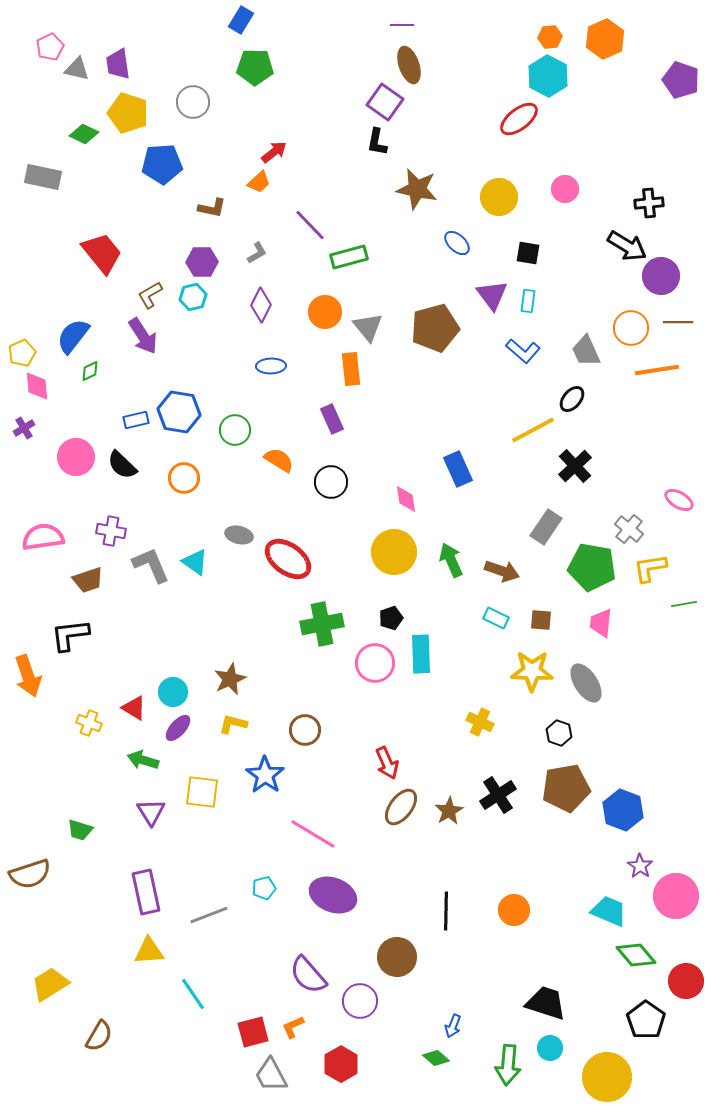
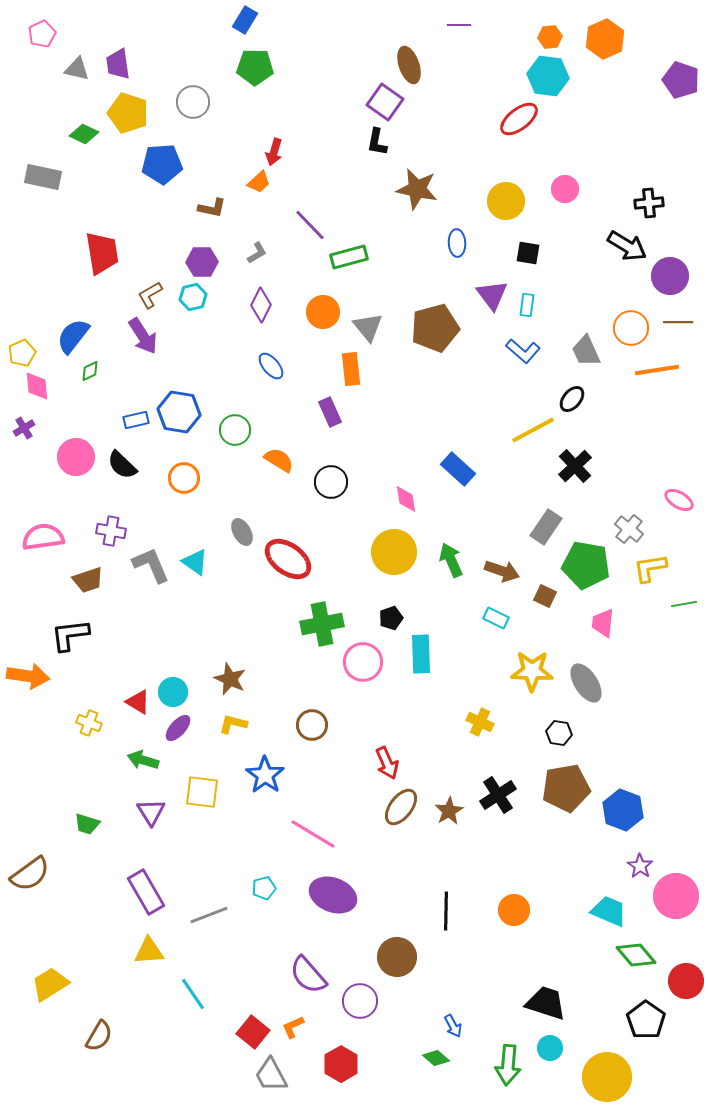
blue rectangle at (241, 20): moved 4 px right
purple line at (402, 25): moved 57 px right
pink pentagon at (50, 47): moved 8 px left, 13 px up
cyan hexagon at (548, 76): rotated 21 degrees counterclockwise
red arrow at (274, 152): rotated 144 degrees clockwise
yellow circle at (499, 197): moved 7 px right, 4 px down
blue ellipse at (457, 243): rotated 44 degrees clockwise
red trapezoid at (102, 253): rotated 30 degrees clockwise
purple circle at (661, 276): moved 9 px right
cyan rectangle at (528, 301): moved 1 px left, 4 px down
orange circle at (325, 312): moved 2 px left
blue ellipse at (271, 366): rotated 52 degrees clockwise
purple rectangle at (332, 419): moved 2 px left, 7 px up
blue rectangle at (458, 469): rotated 24 degrees counterclockwise
gray ellipse at (239, 535): moved 3 px right, 3 px up; rotated 48 degrees clockwise
green pentagon at (592, 567): moved 6 px left, 2 px up
brown square at (541, 620): moved 4 px right, 24 px up; rotated 20 degrees clockwise
pink trapezoid at (601, 623): moved 2 px right
pink circle at (375, 663): moved 12 px left, 1 px up
orange arrow at (28, 676): rotated 63 degrees counterclockwise
brown star at (230, 679): rotated 24 degrees counterclockwise
red triangle at (134, 708): moved 4 px right, 6 px up
brown circle at (305, 730): moved 7 px right, 5 px up
black hexagon at (559, 733): rotated 10 degrees counterclockwise
green trapezoid at (80, 830): moved 7 px right, 6 px up
brown semicircle at (30, 874): rotated 18 degrees counterclockwise
purple rectangle at (146, 892): rotated 18 degrees counterclockwise
blue arrow at (453, 1026): rotated 50 degrees counterclockwise
red square at (253, 1032): rotated 36 degrees counterclockwise
